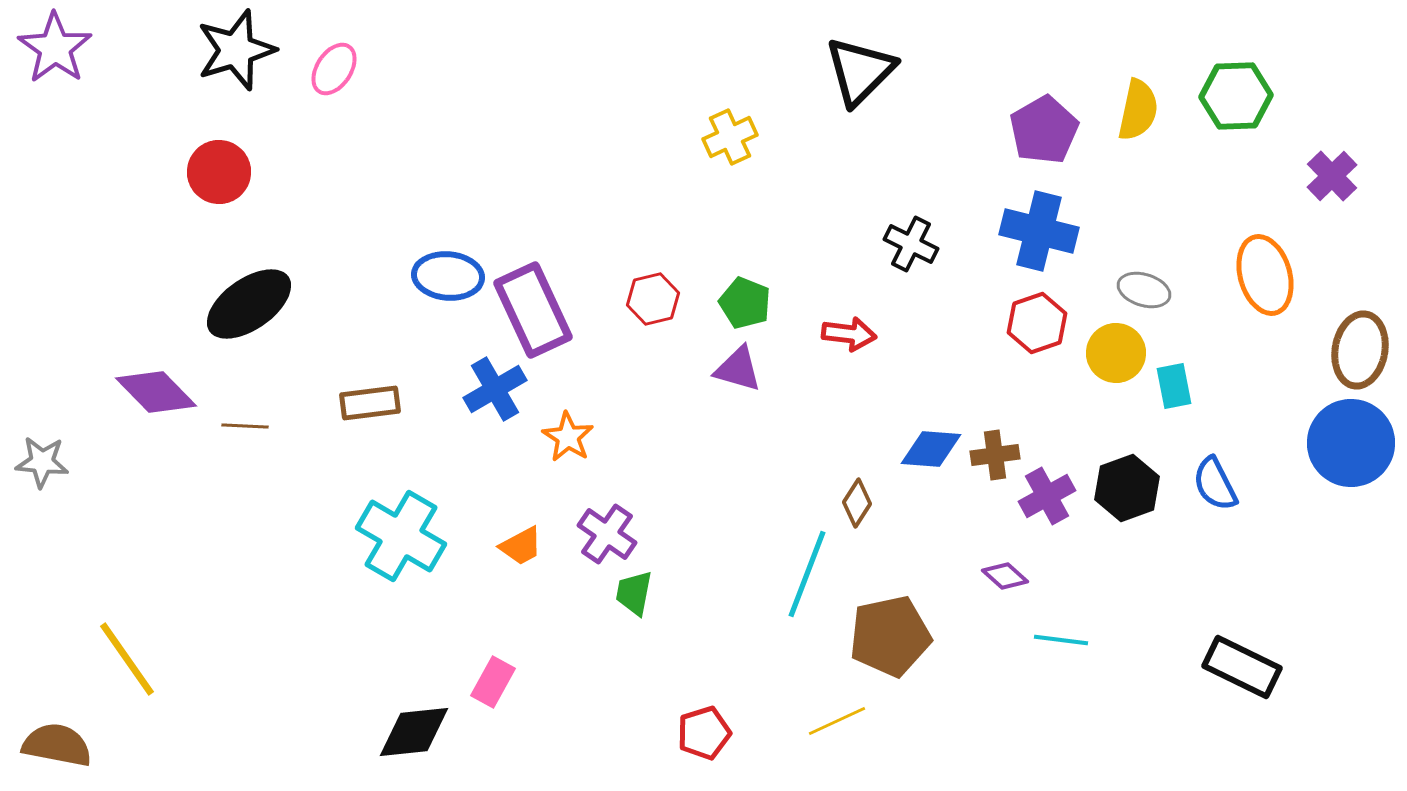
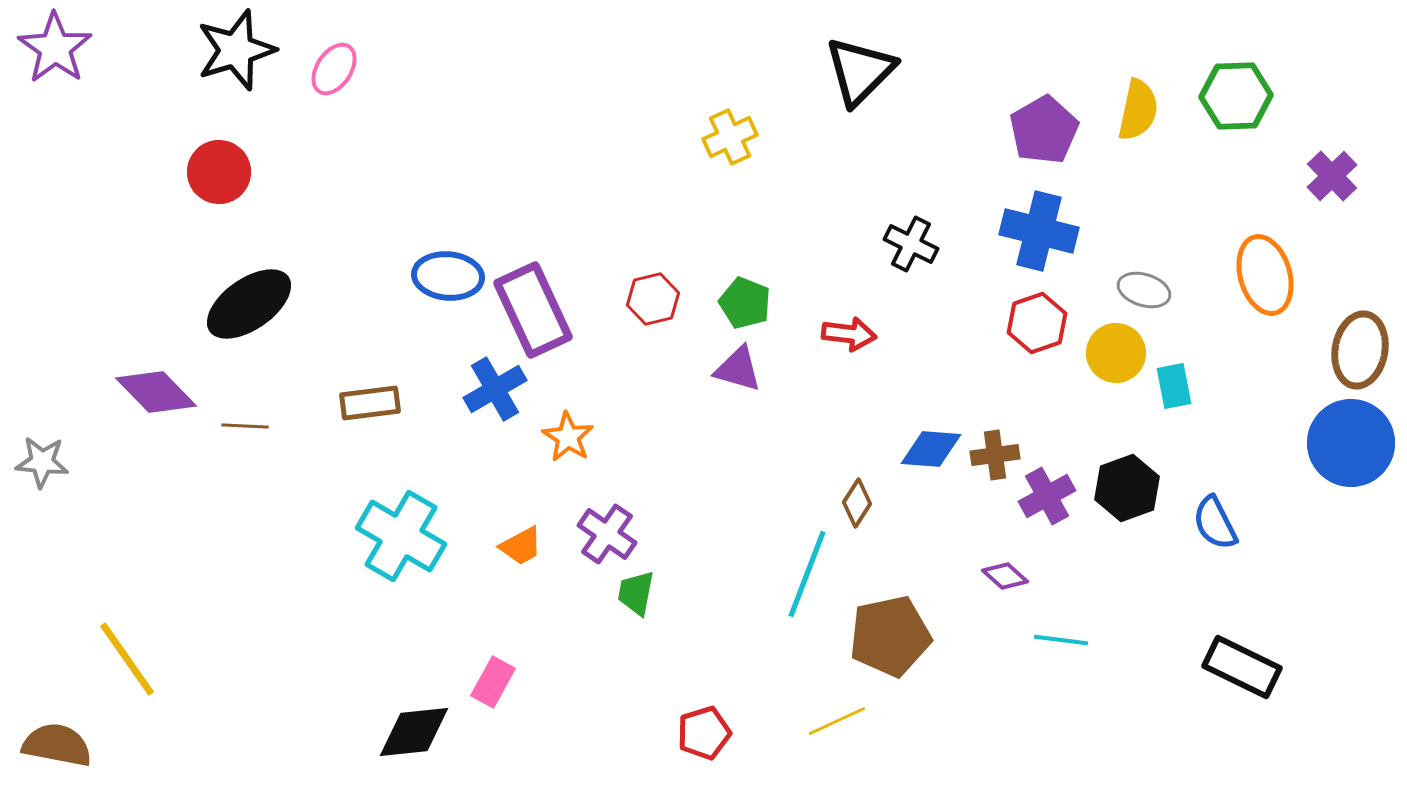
blue semicircle at (1215, 484): moved 39 px down
green trapezoid at (634, 593): moved 2 px right
